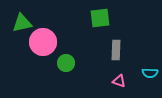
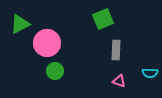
green square: moved 3 px right, 1 px down; rotated 15 degrees counterclockwise
green triangle: moved 2 px left, 1 px down; rotated 15 degrees counterclockwise
pink circle: moved 4 px right, 1 px down
green circle: moved 11 px left, 8 px down
